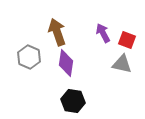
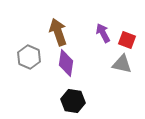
brown arrow: moved 1 px right
